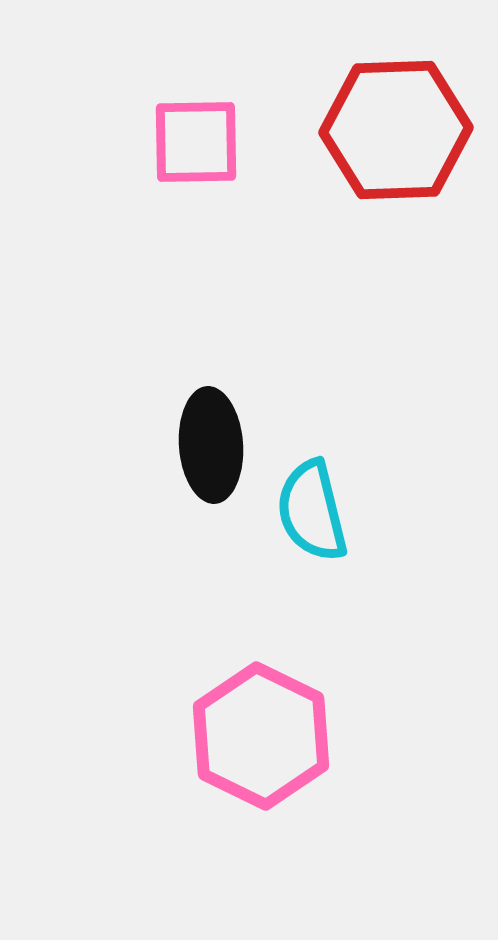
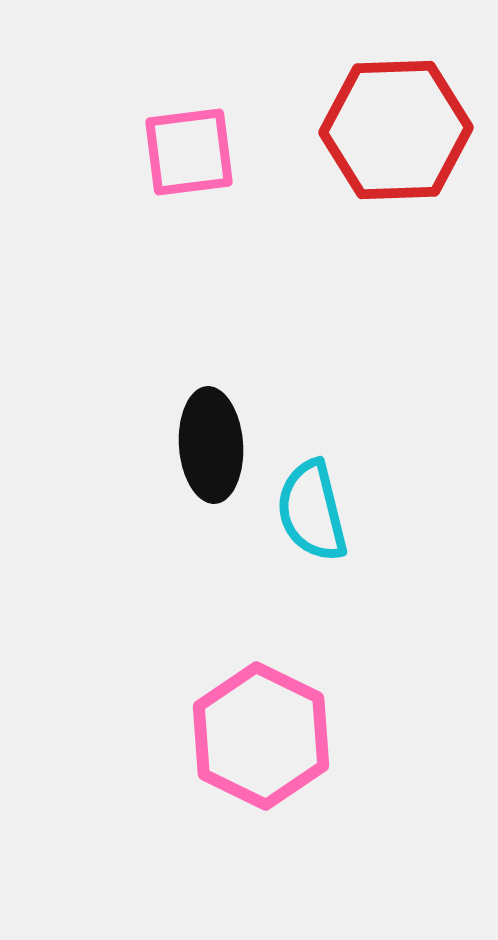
pink square: moved 7 px left, 10 px down; rotated 6 degrees counterclockwise
